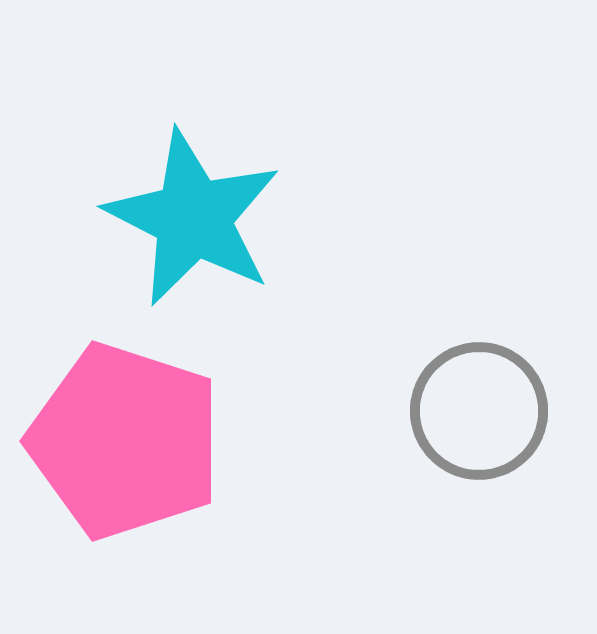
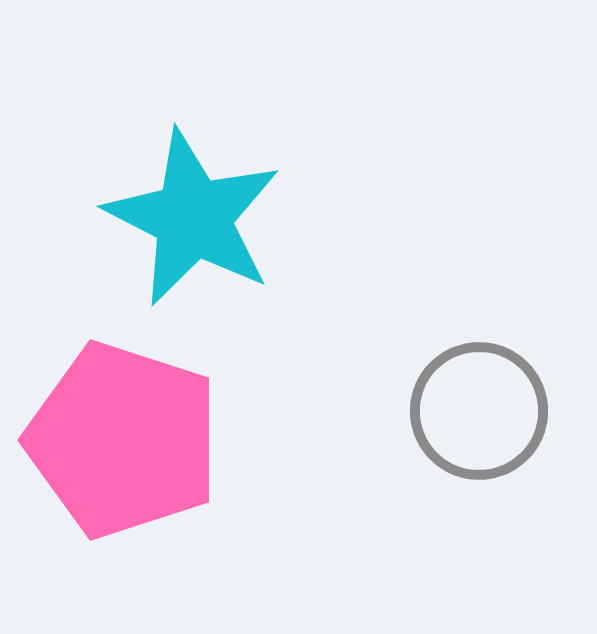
pink pentagon: moved 2 px left, 1 px up
